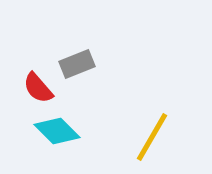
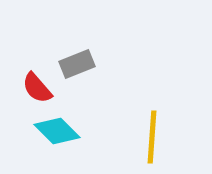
red semicircle: moved 1 px left
yellow line: rotated 26 degrees counterclockwise
